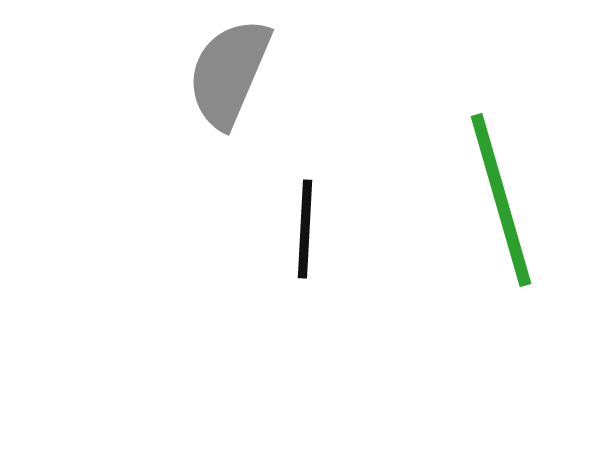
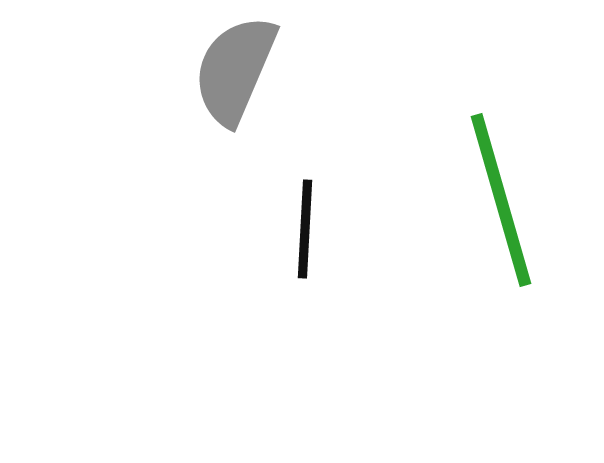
gray semicircle: moved 6 px right, 3 px up
